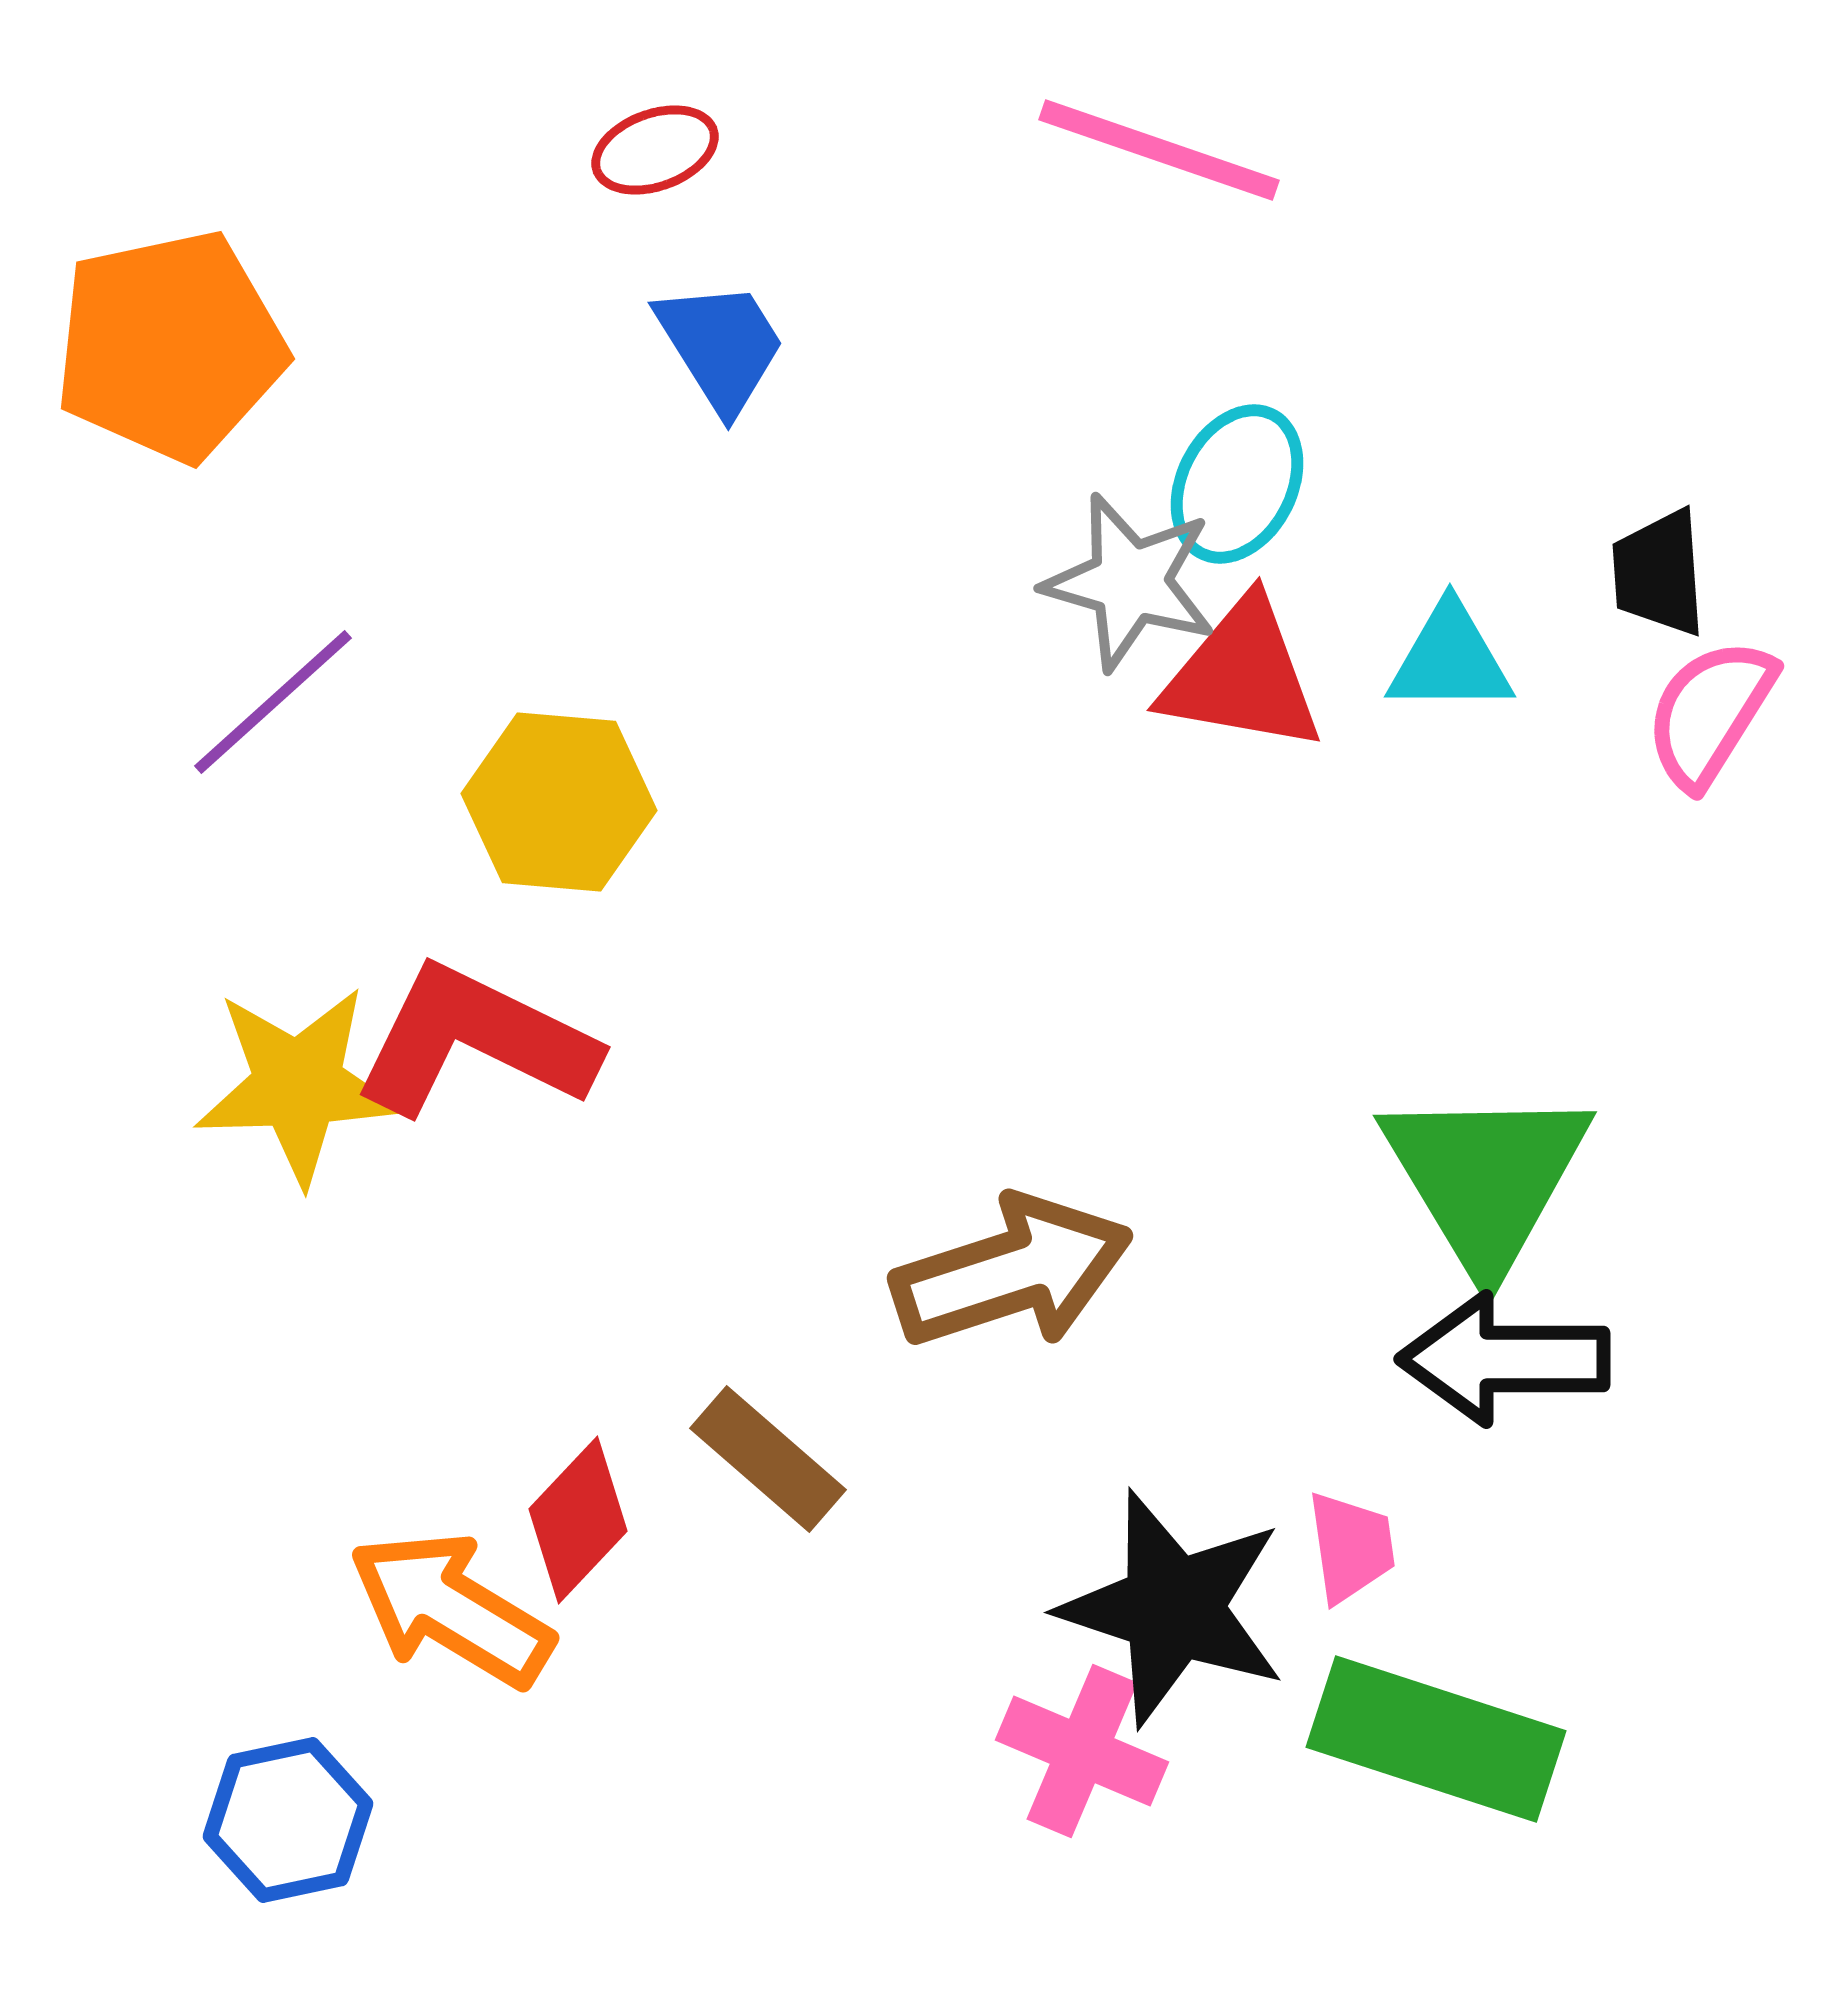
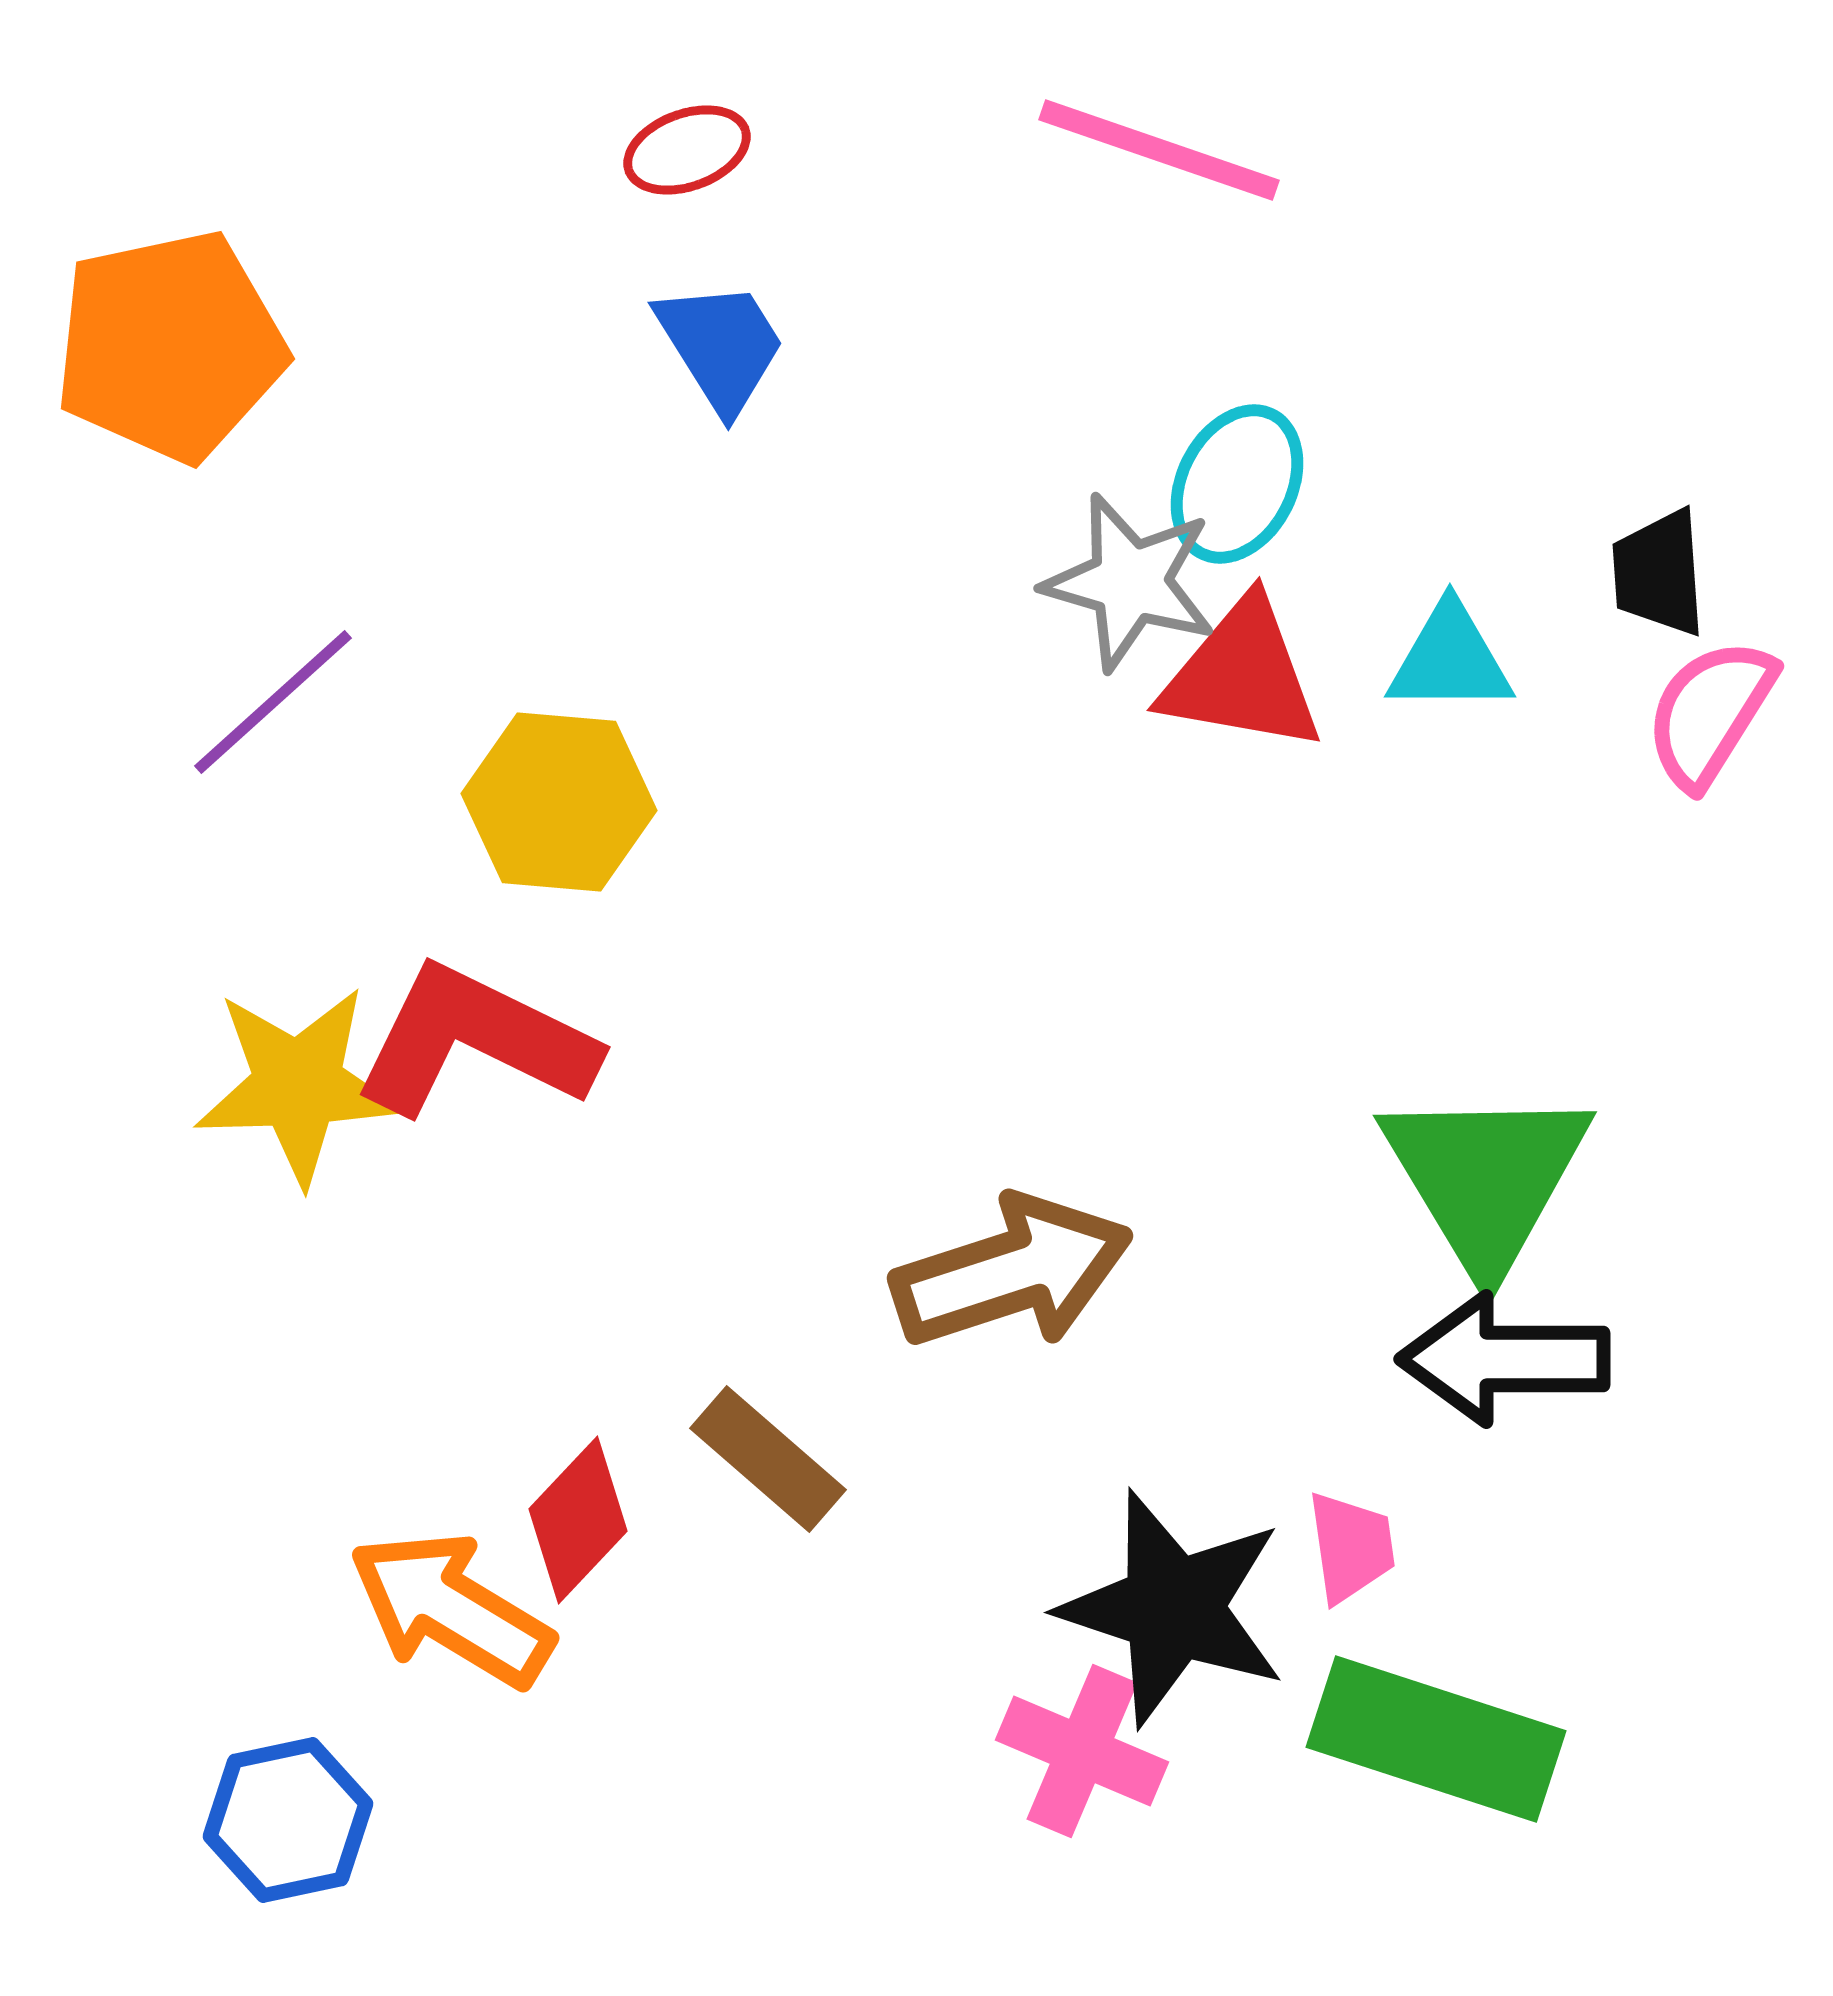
red ellipse: moved 32 px right
